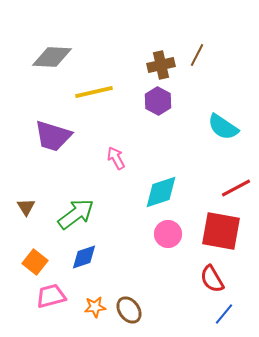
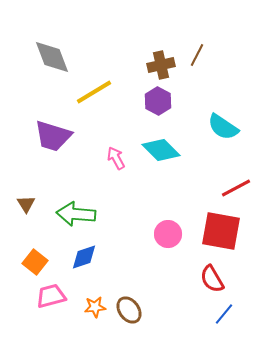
gray diamond: rotated 66 degrees clockwise
yellow line: rotated 18 degrees counterclockwise
cyan diamond: moved 42 px up; rotated 63 degrees clockwise
brown triangle: moved 3 px up
green arrow: rotated 138 degrees counterclockwise
